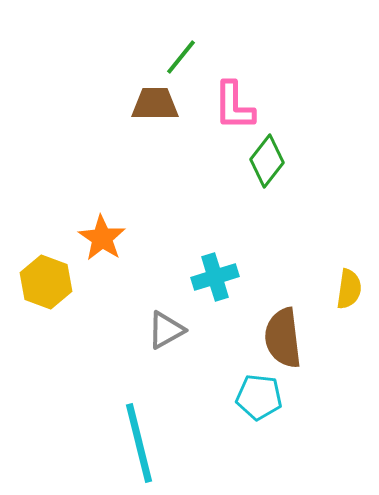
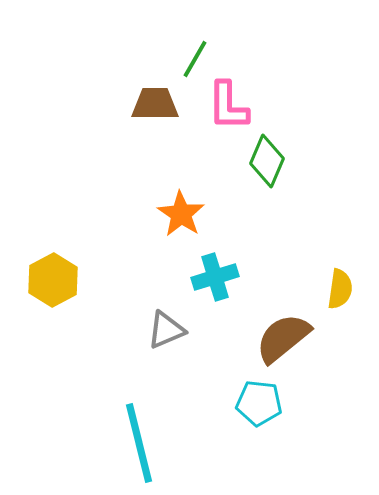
green line: moved 14 px right, 2 px down; rotated 9 degrees counterclockwise
pink L-shape: moved 6 px left
green diamond: rotated 15 degrees counterclockwise
orange star: moved 79 px right, 24 px up
yellow hexagon: moved 7 px right, 2 px up; rotated 12 degrees clockwise
yellow semicircle: moved 9 px left
gray triangle: rotated 6 degrees clockwise
brown semicircle: rotated 58 degrees clockwise
cyan pentagon: moved 6 px down
